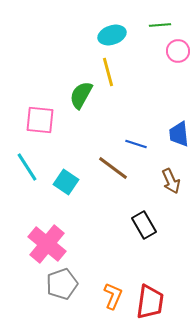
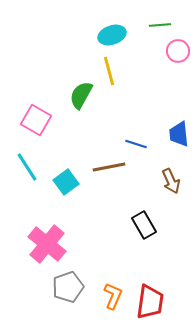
yellow line: moved 1 px right, 1 px up
pink square: moved 4 px left; rotated 24 degrees clockwise
brown line: moved 4 px left, 1 px up; rotated 48 degrees counterclockwise
cyan square: rotated 20 degrees clockwise
gray pentagon: moved 6 px right, 3 px down
